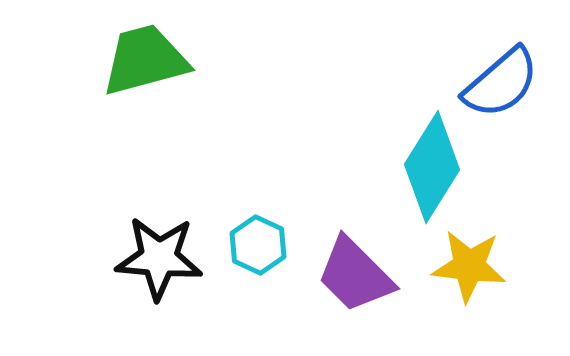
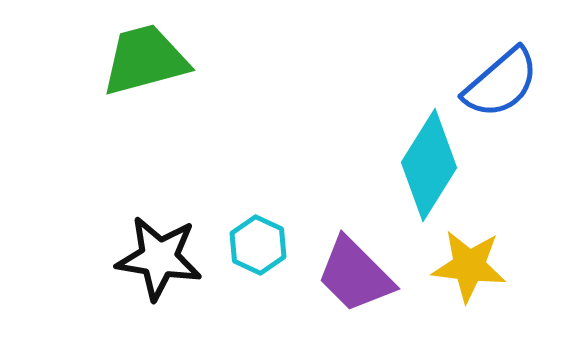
cyan diamond: moved 3 px left, 2 px up
black star: rotated 4 degrees clockwise
